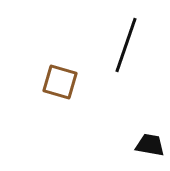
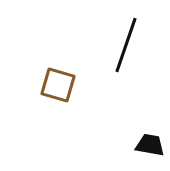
brown square: moved 2 px left, 3 px down
